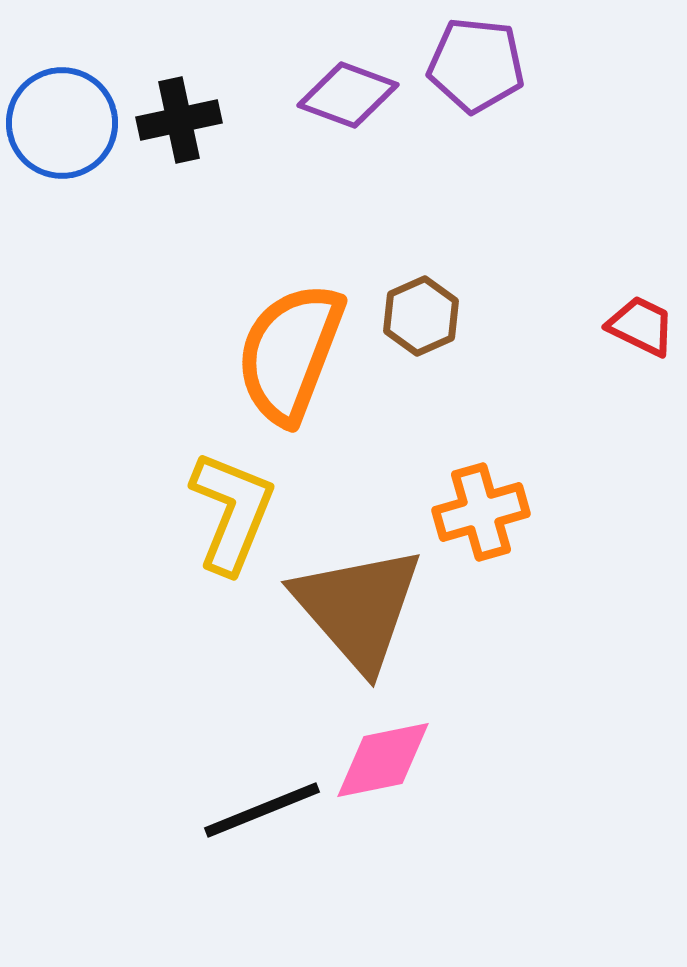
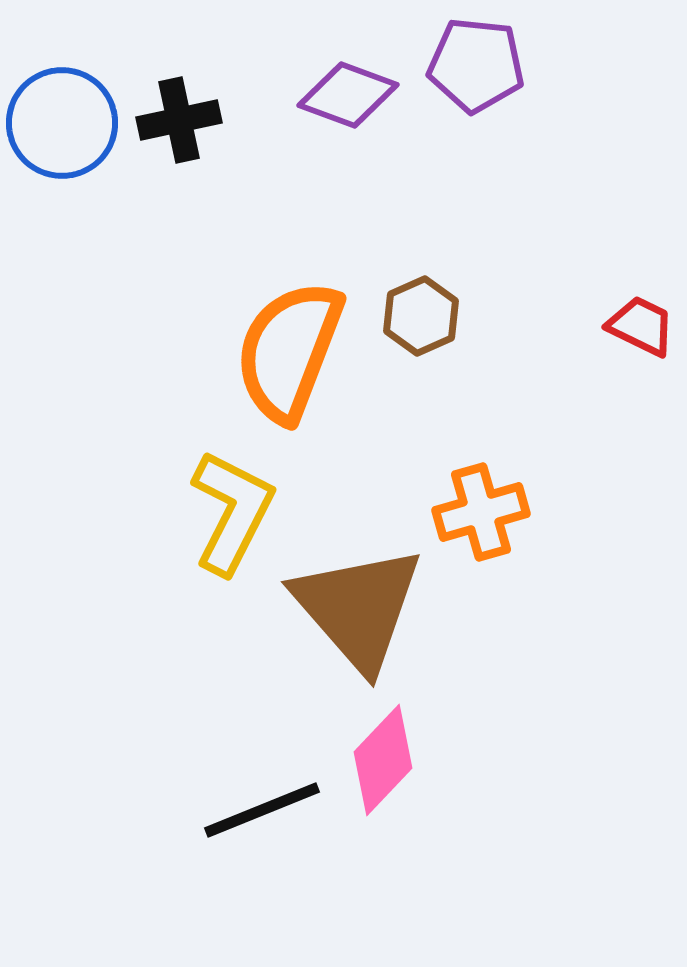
orange semicircle: moved 1 px left, 2 px up
yellow L-shape: rotated 5 degrees clockwise
pink diamond: rotated 35 degrees counterclockwise
